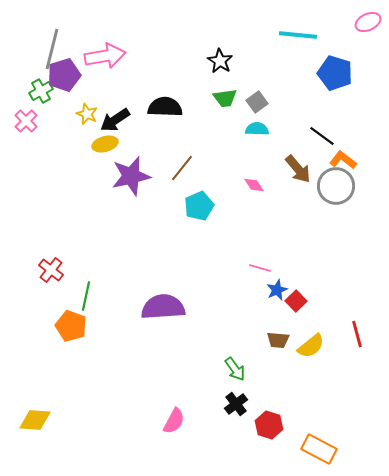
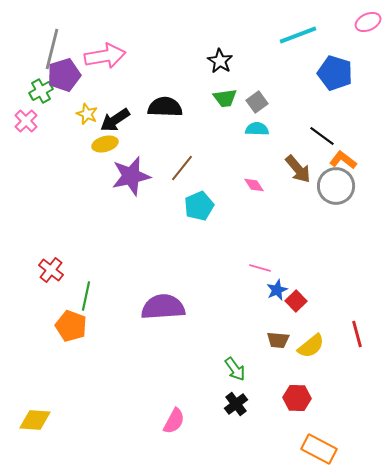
cyan line: rotated 27 degrees counterclockwise
red hexagon: moved 28 px right, 27 px up; rotated 16 degrees counterclockwise
